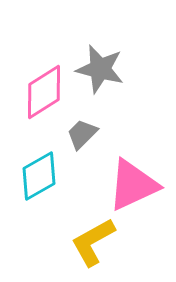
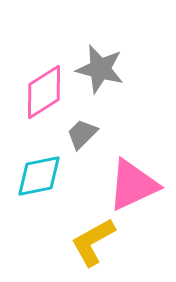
cyan diamond: rotated 18 degrees clockwise
